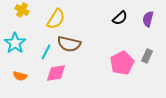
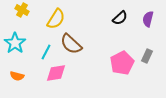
brown semicircle: moved 2 px right; rotated 30 degrees clockwise
orange semicircle: moved 3 px left
